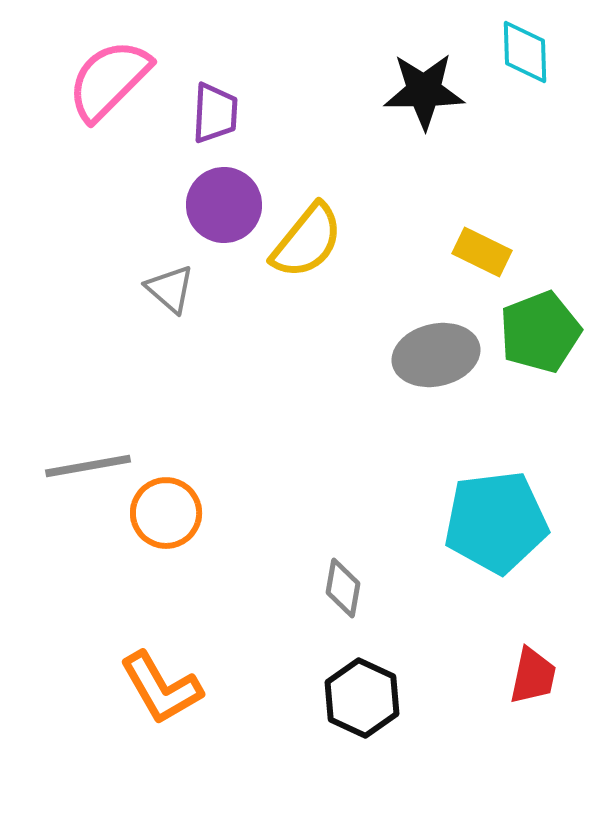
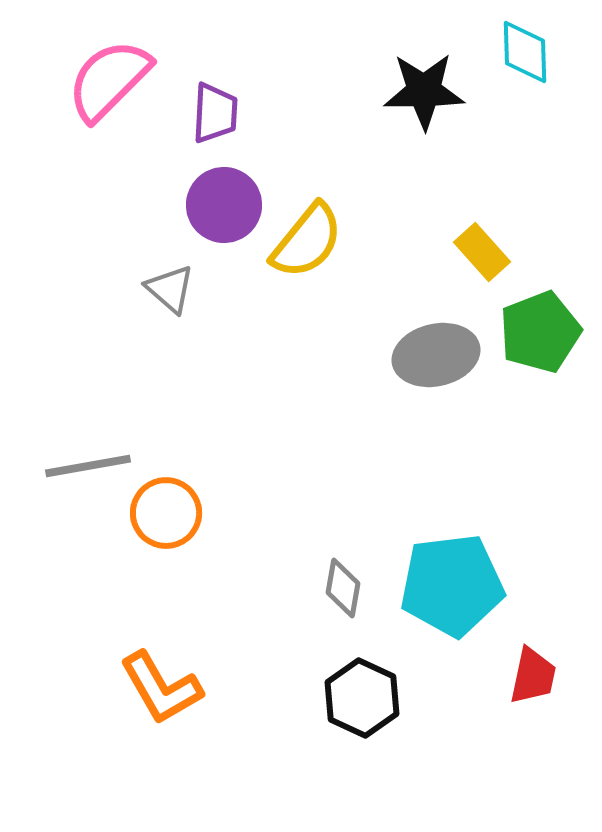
yellow rectangle: rotated 22 degrees clockwise
cyan pentagon: moved 44 px left, 63 px down
